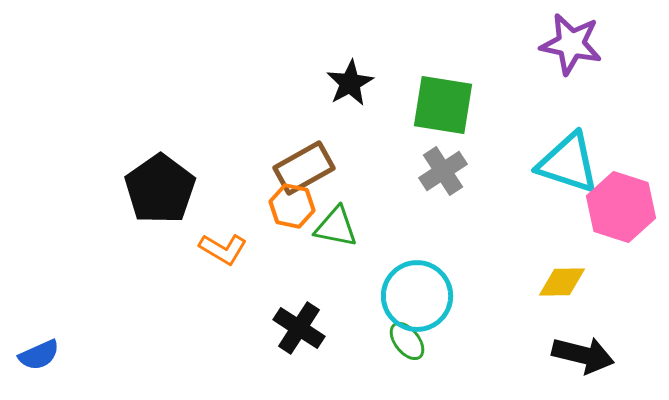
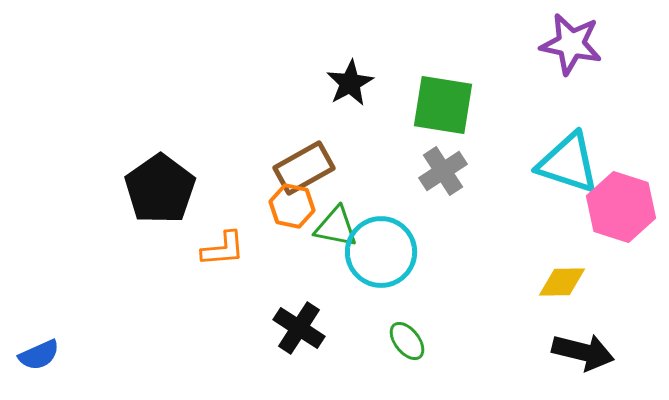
orange L-shape: rotated 36 degrees counterclockwise
cyan circle: moved 36 px left, 44 px up
black arrow: moved 3 px up
